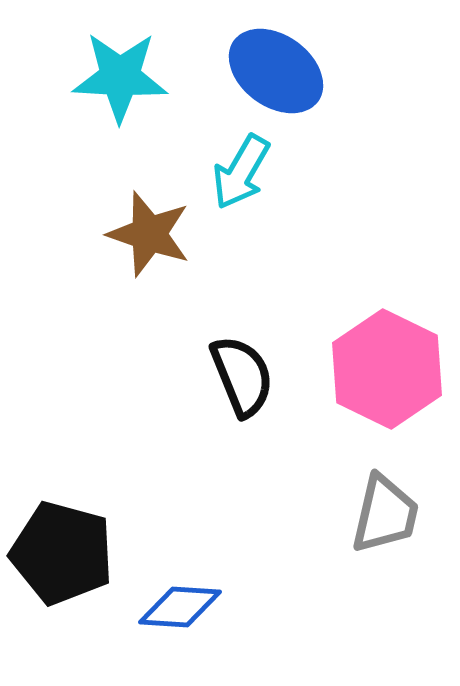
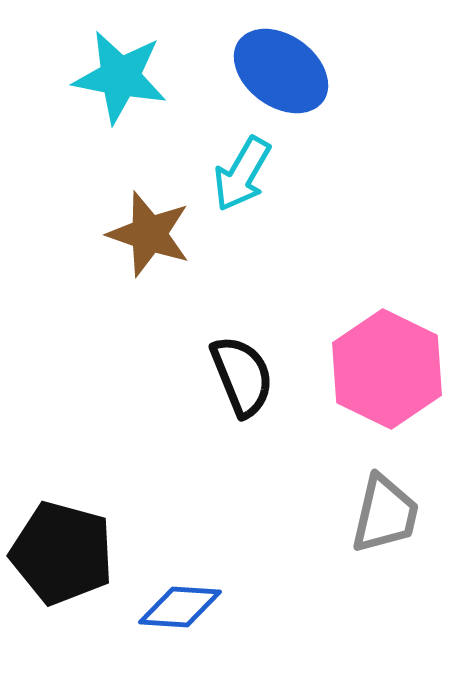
blue ellipse: moved 5 px right
cyan star: rotated 8 degrees clockwise
cyan arrow: moved 1 px right, 2 px down
